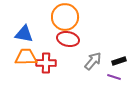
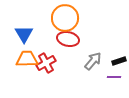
orange circle: moved 1 px down
blue triangle: rotated 48 degrees clockwise
orange trapezoid: moved 1 px right, 2 px down
red cross: rotated 30 degrees counterclockwise
purple line: rotated 16 degrees counterclockwise
